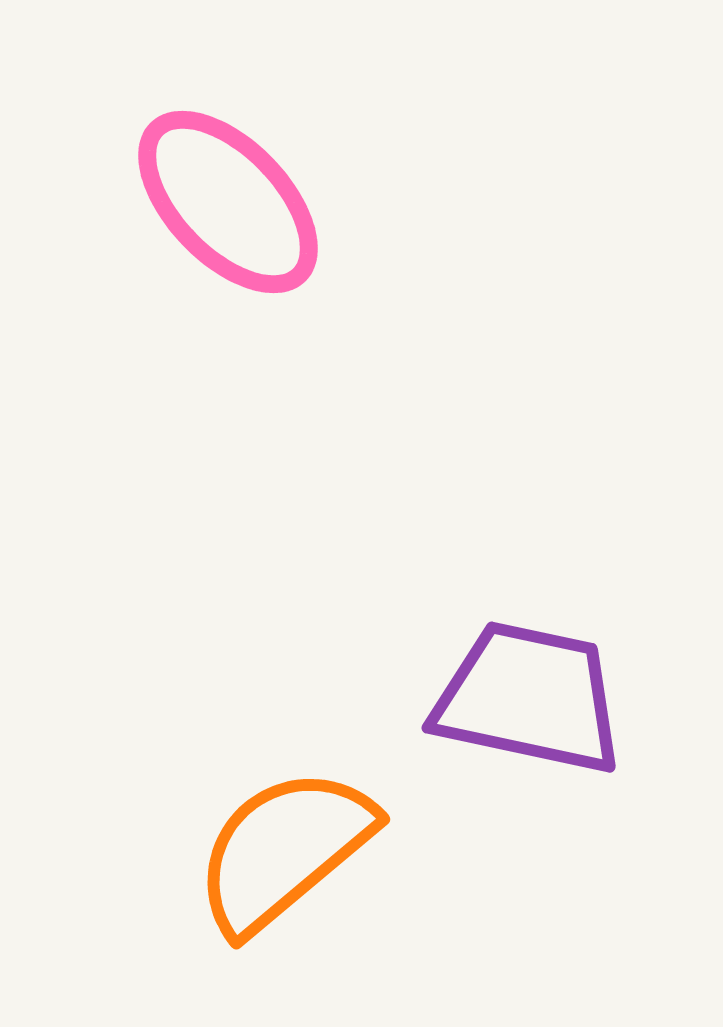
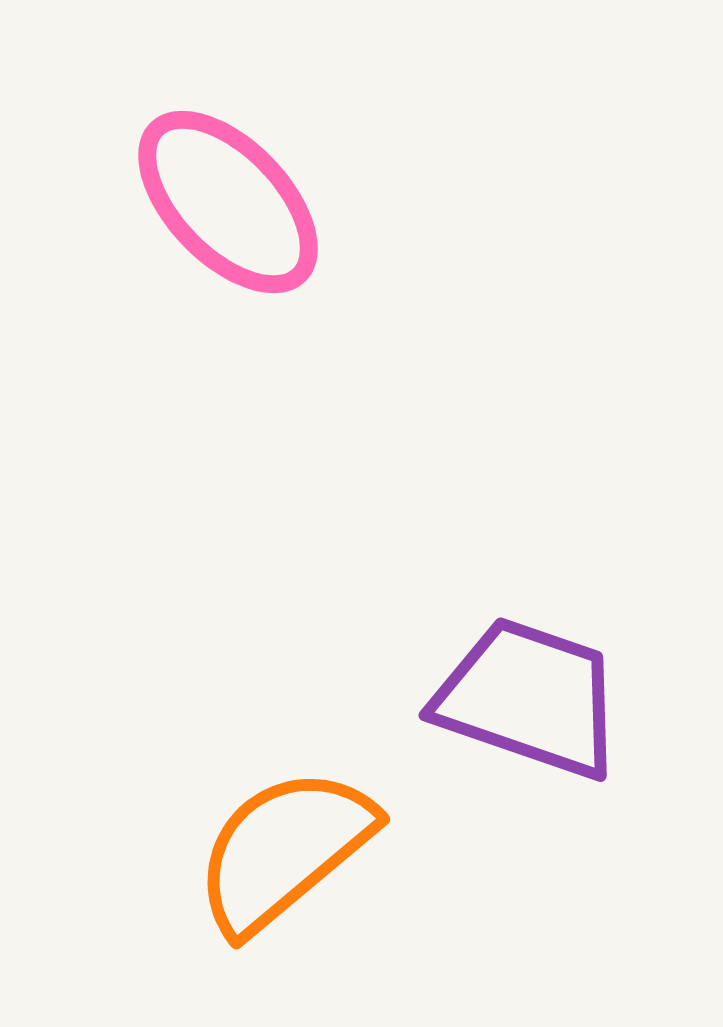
purple trapezoid: rotated 7 degrees clockwise
